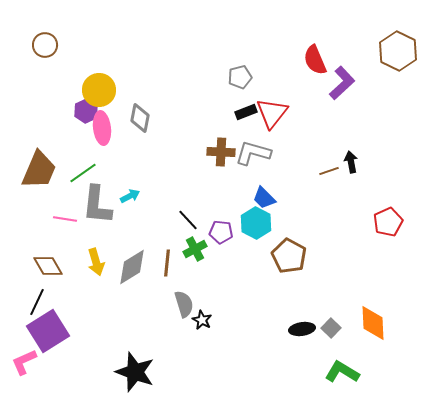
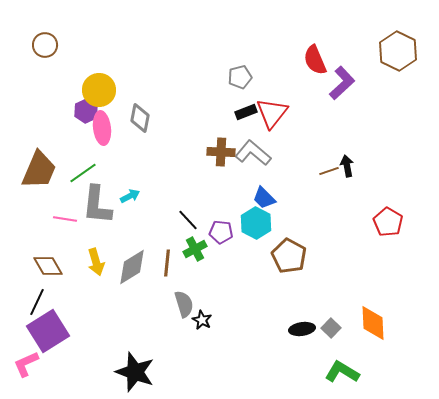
gray L-shape at (253, 153): rotated 24 degrees clockwise
black arrow at (351, 162): moved 4 px left, 4 px down
red pentagon at (388, 222): rotated 16 degrees counterclockwise
pink L-shape at (24, 362): moved 2 px right, 2 px down
